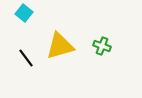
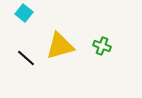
black line: rotated 12 degrees counterclockwise
